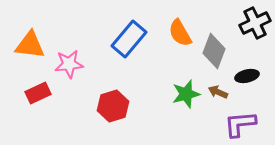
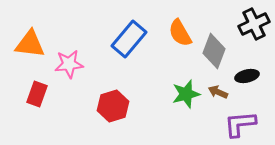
black cross: moved 1 px left, 1 px down
orange triangle: moved 1 px up
red rectangle: moved 1 px left, 1 px down; rotated 45 degrees counterclockwise
